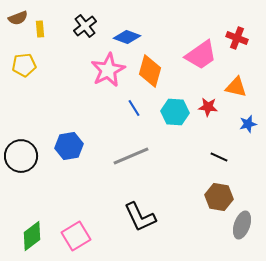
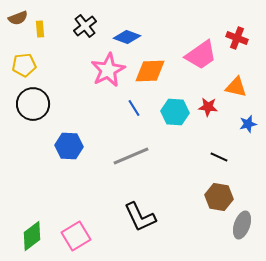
orange diamond: rotated 72 degrees clockwise
blue hexagon: rotated 12 degrees clockwise
black circle: moved 12 px right, 52 px up
